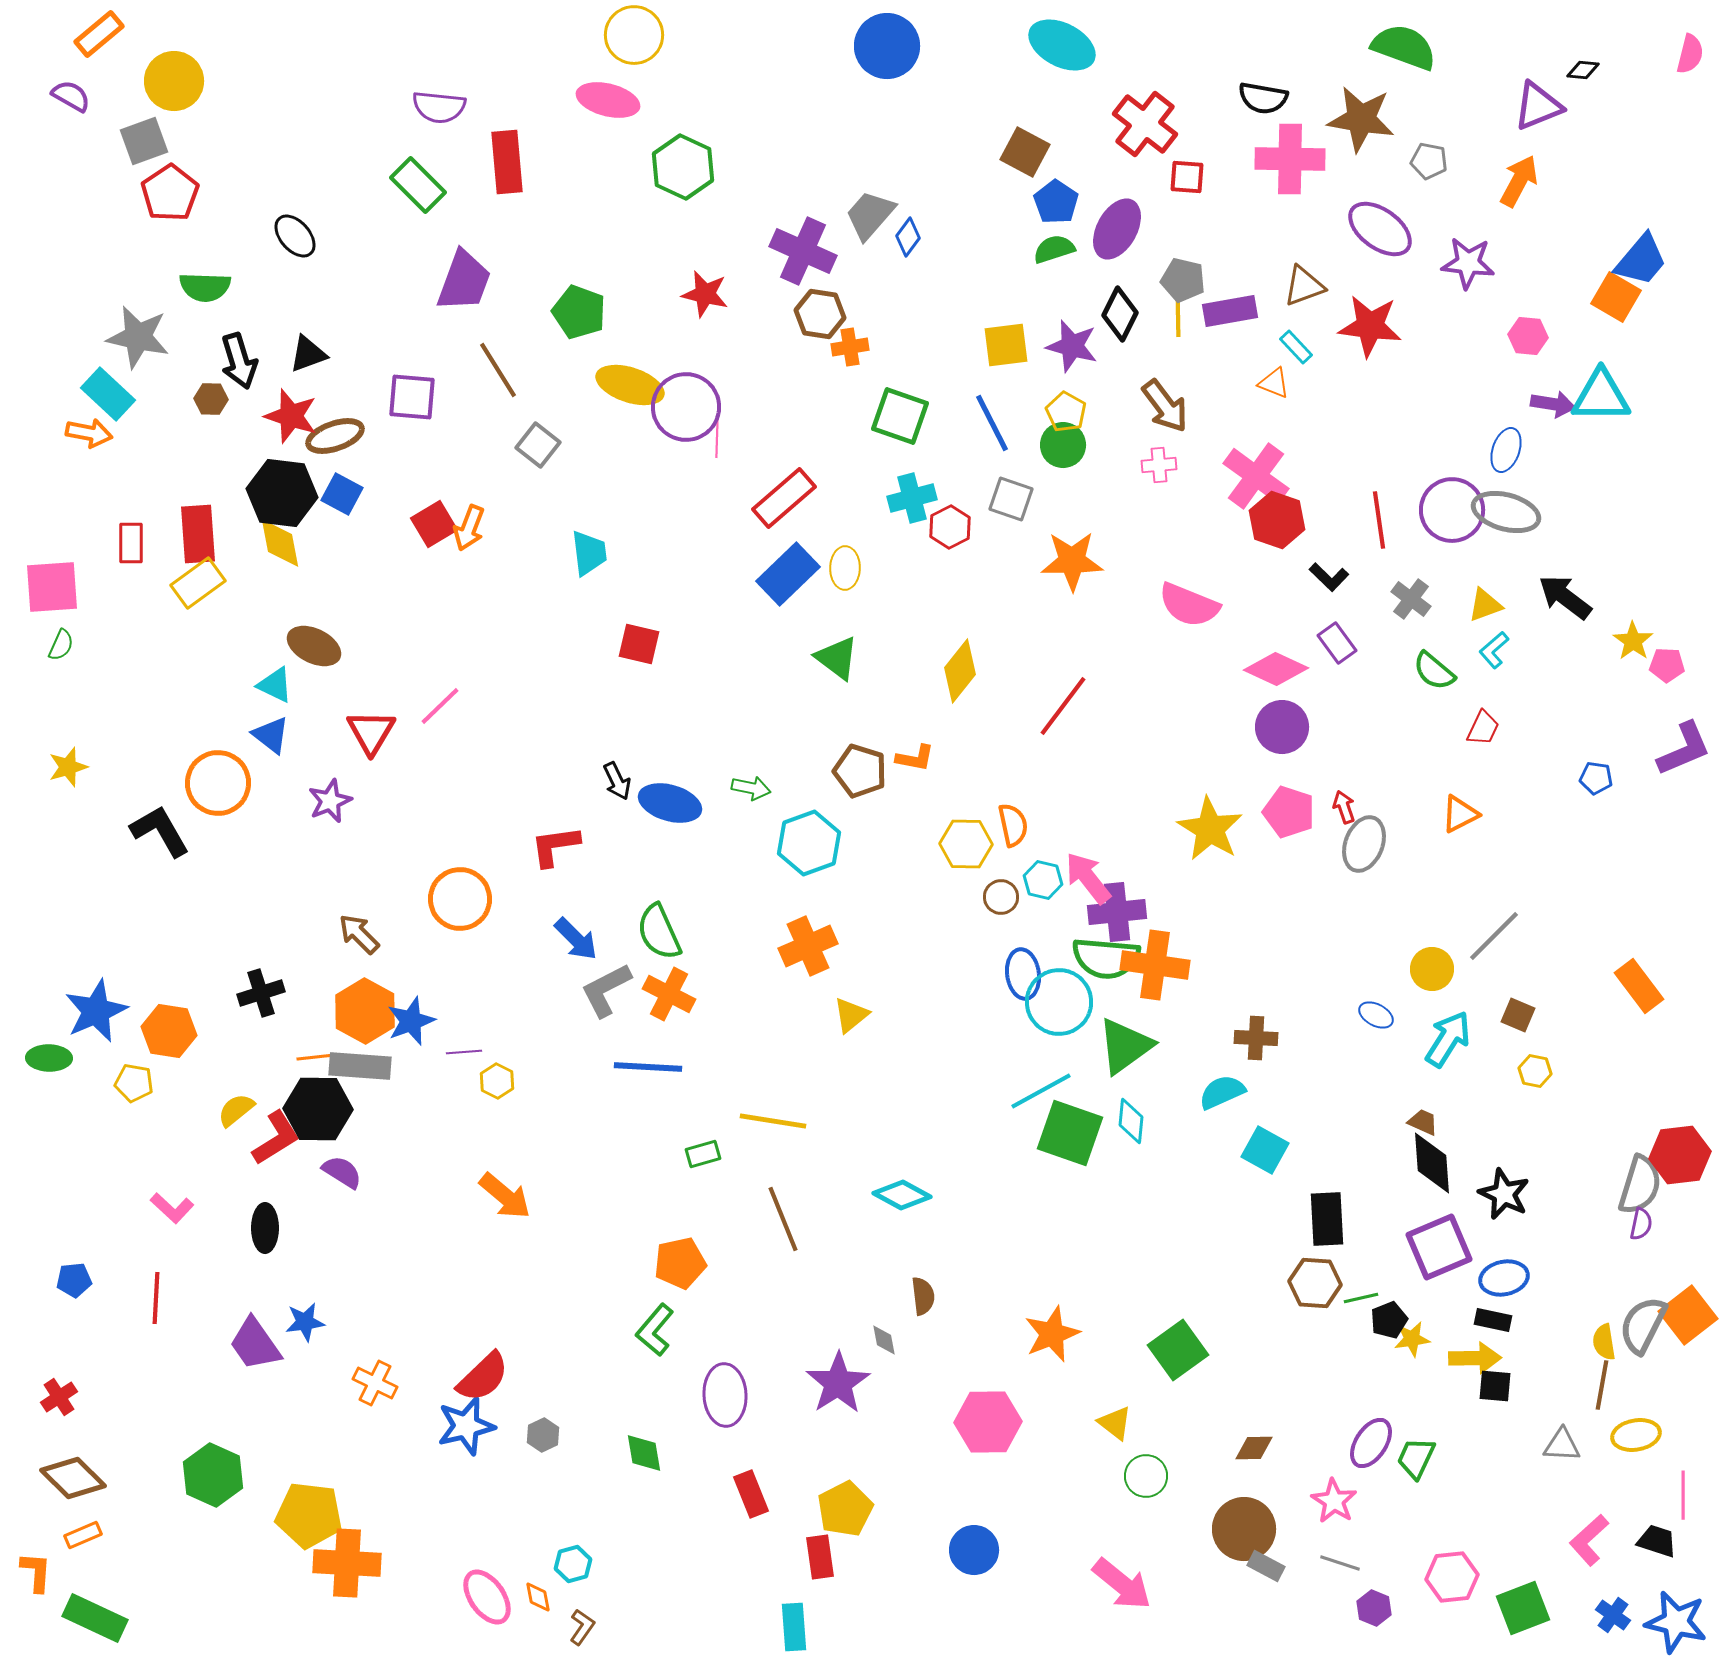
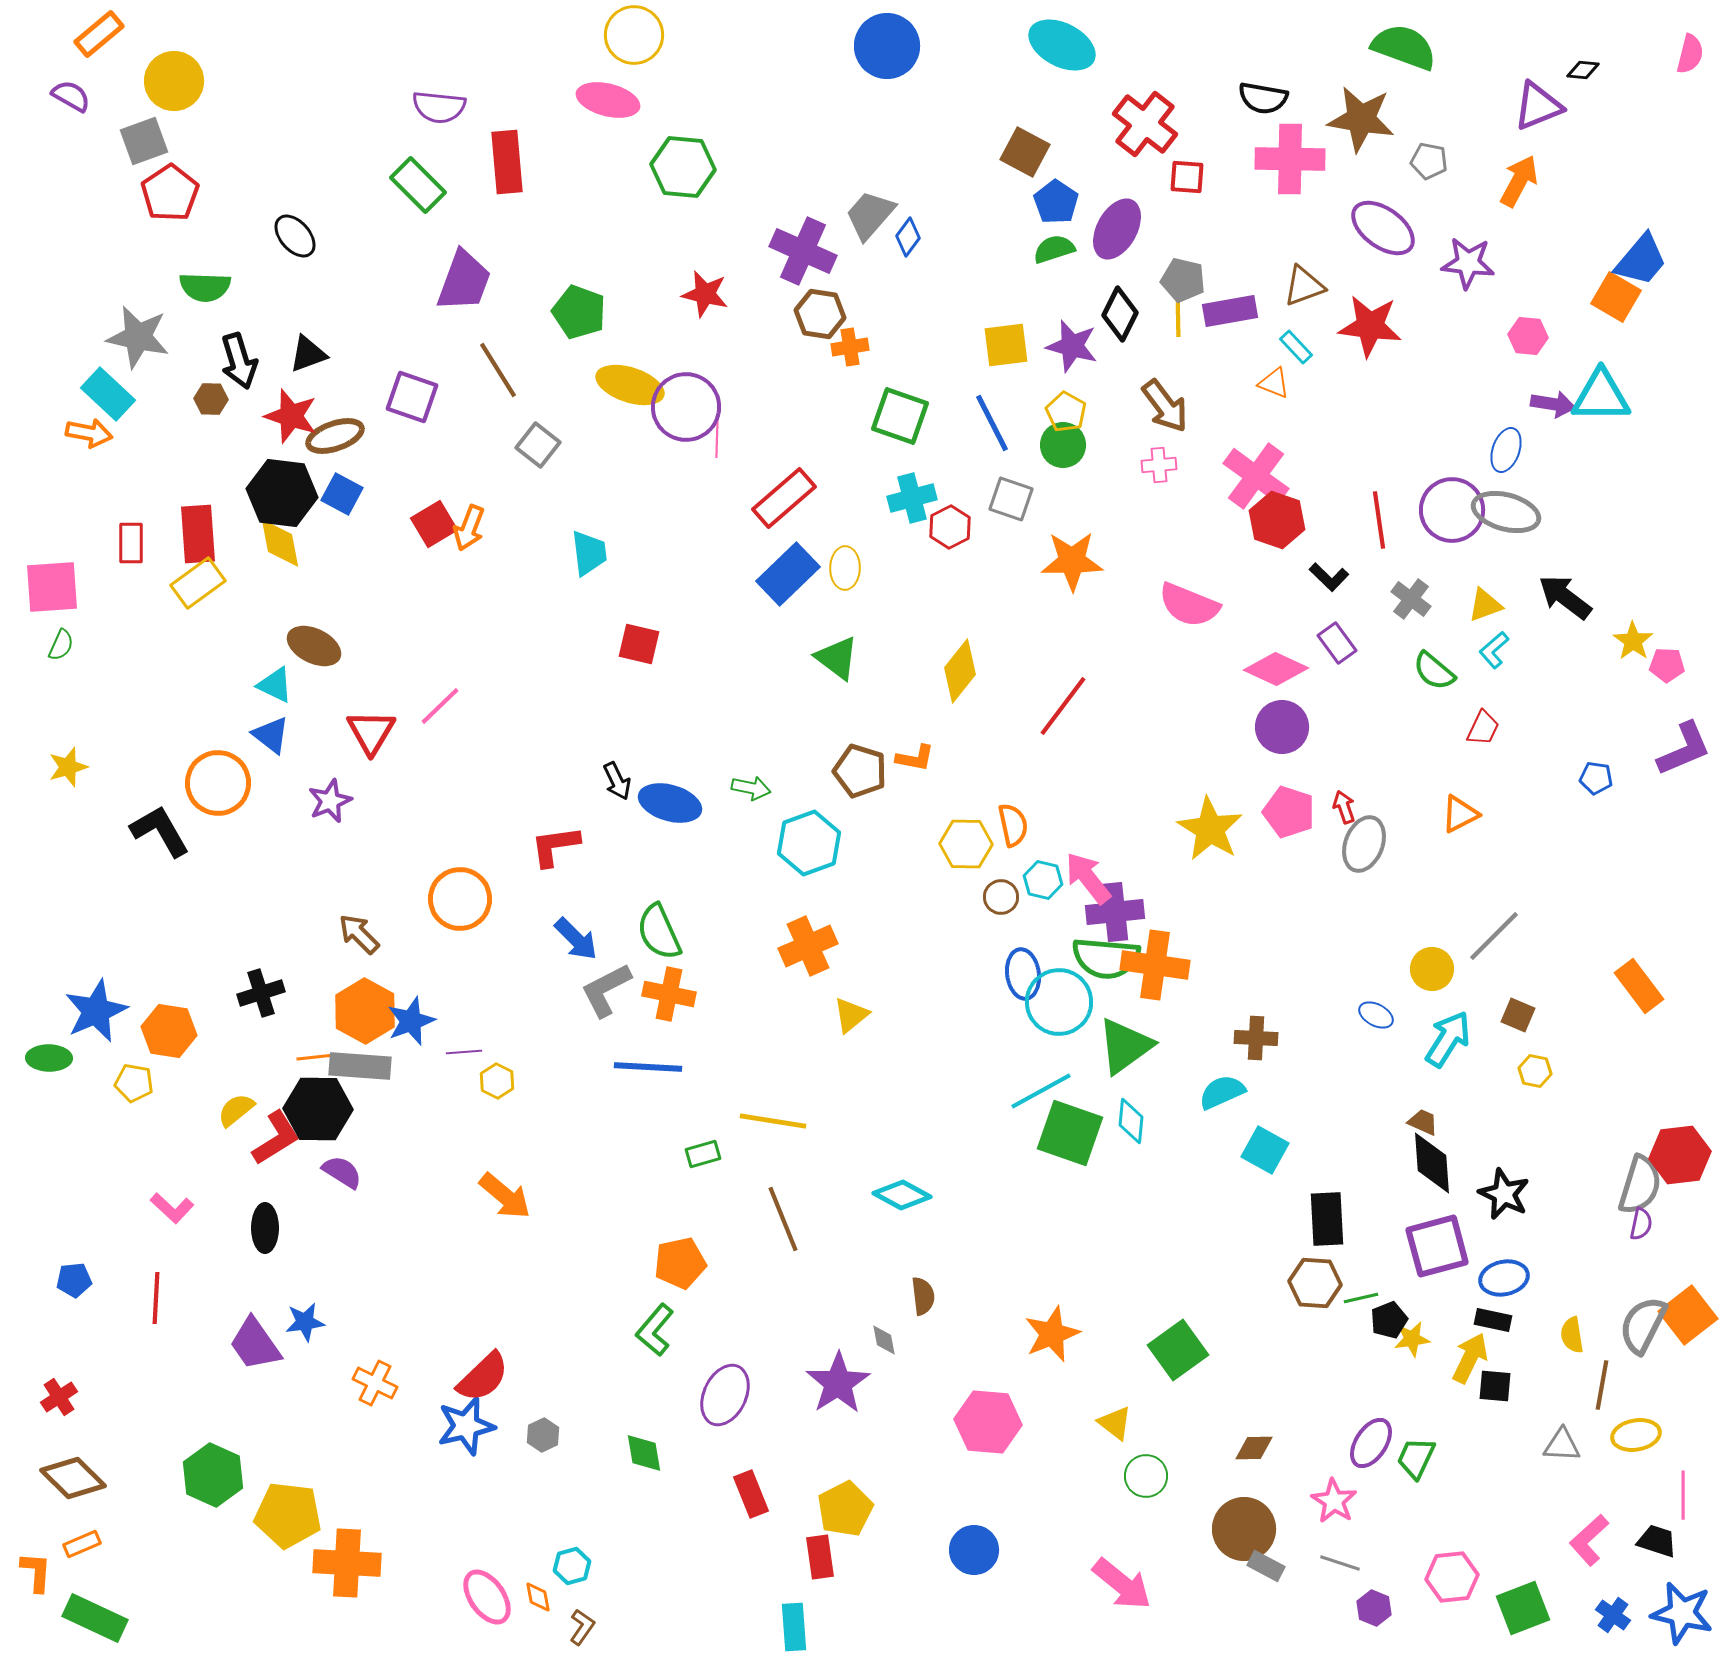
green hexagon at (683, 167): rotated 20 degrees counterclockwise
purple ellipse at (1380, 229): moved 3 px right, 1 px up
purple square at (412, 397): rotated 14 degrees clockwise
purple cross at (1117, 912): moved 2 px left
orange cross at (669, 994): rotated 15 degrees counterclockwise
purple square at (1439, 1247): moved 2 px left, 1 px up; rotated 8 degrees clockwise
yellow semicircle at (1604, 1342): moved 32 px left, 7 px up
yellow arrow at (1475, 1358): moved 5 px left; rotated 63 degrees counterclockwise
purple ellipse at (725, 1395): rotated 28 degrees clockwise
pink hexagon at (988, 1422): rotated 6 degrees clockwise
yellow pentagon at (309, 1515): moved 21 px left
orange rectangle at (83, 1535): moved 1 px left, 9 px down
cyan hexagon at (573, 1564): moved 1 px left, 2 px down
blue star at (1676, 1622): moved 6 px right, 9 px up
